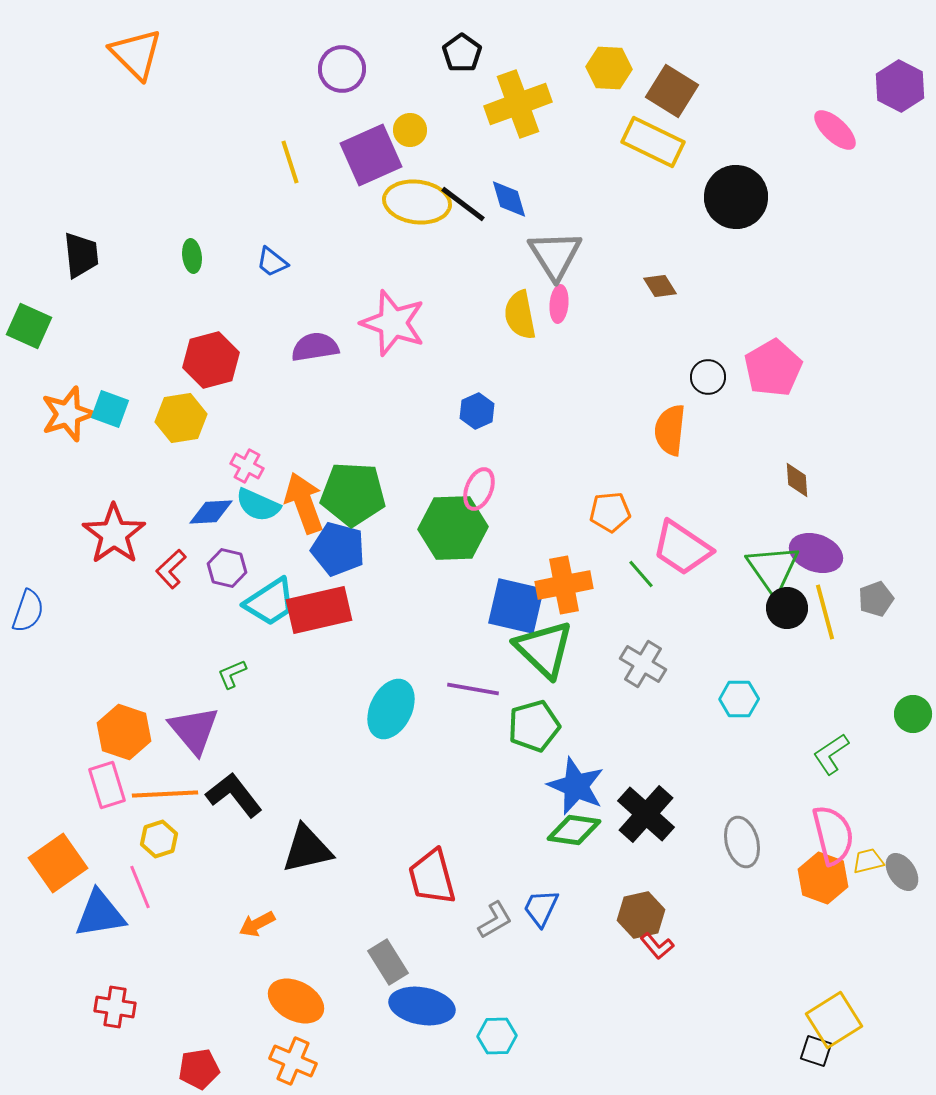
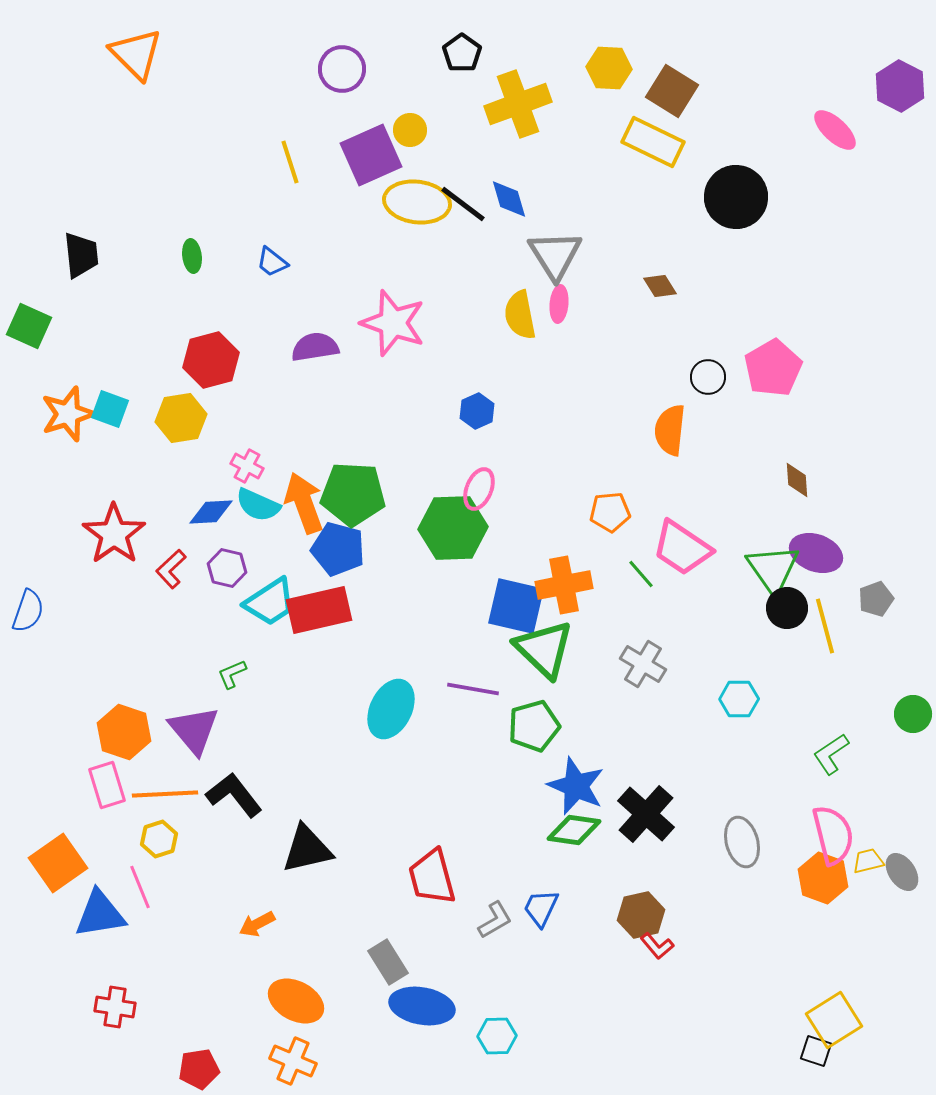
yellow line at (825, 612): moved 14 px down
